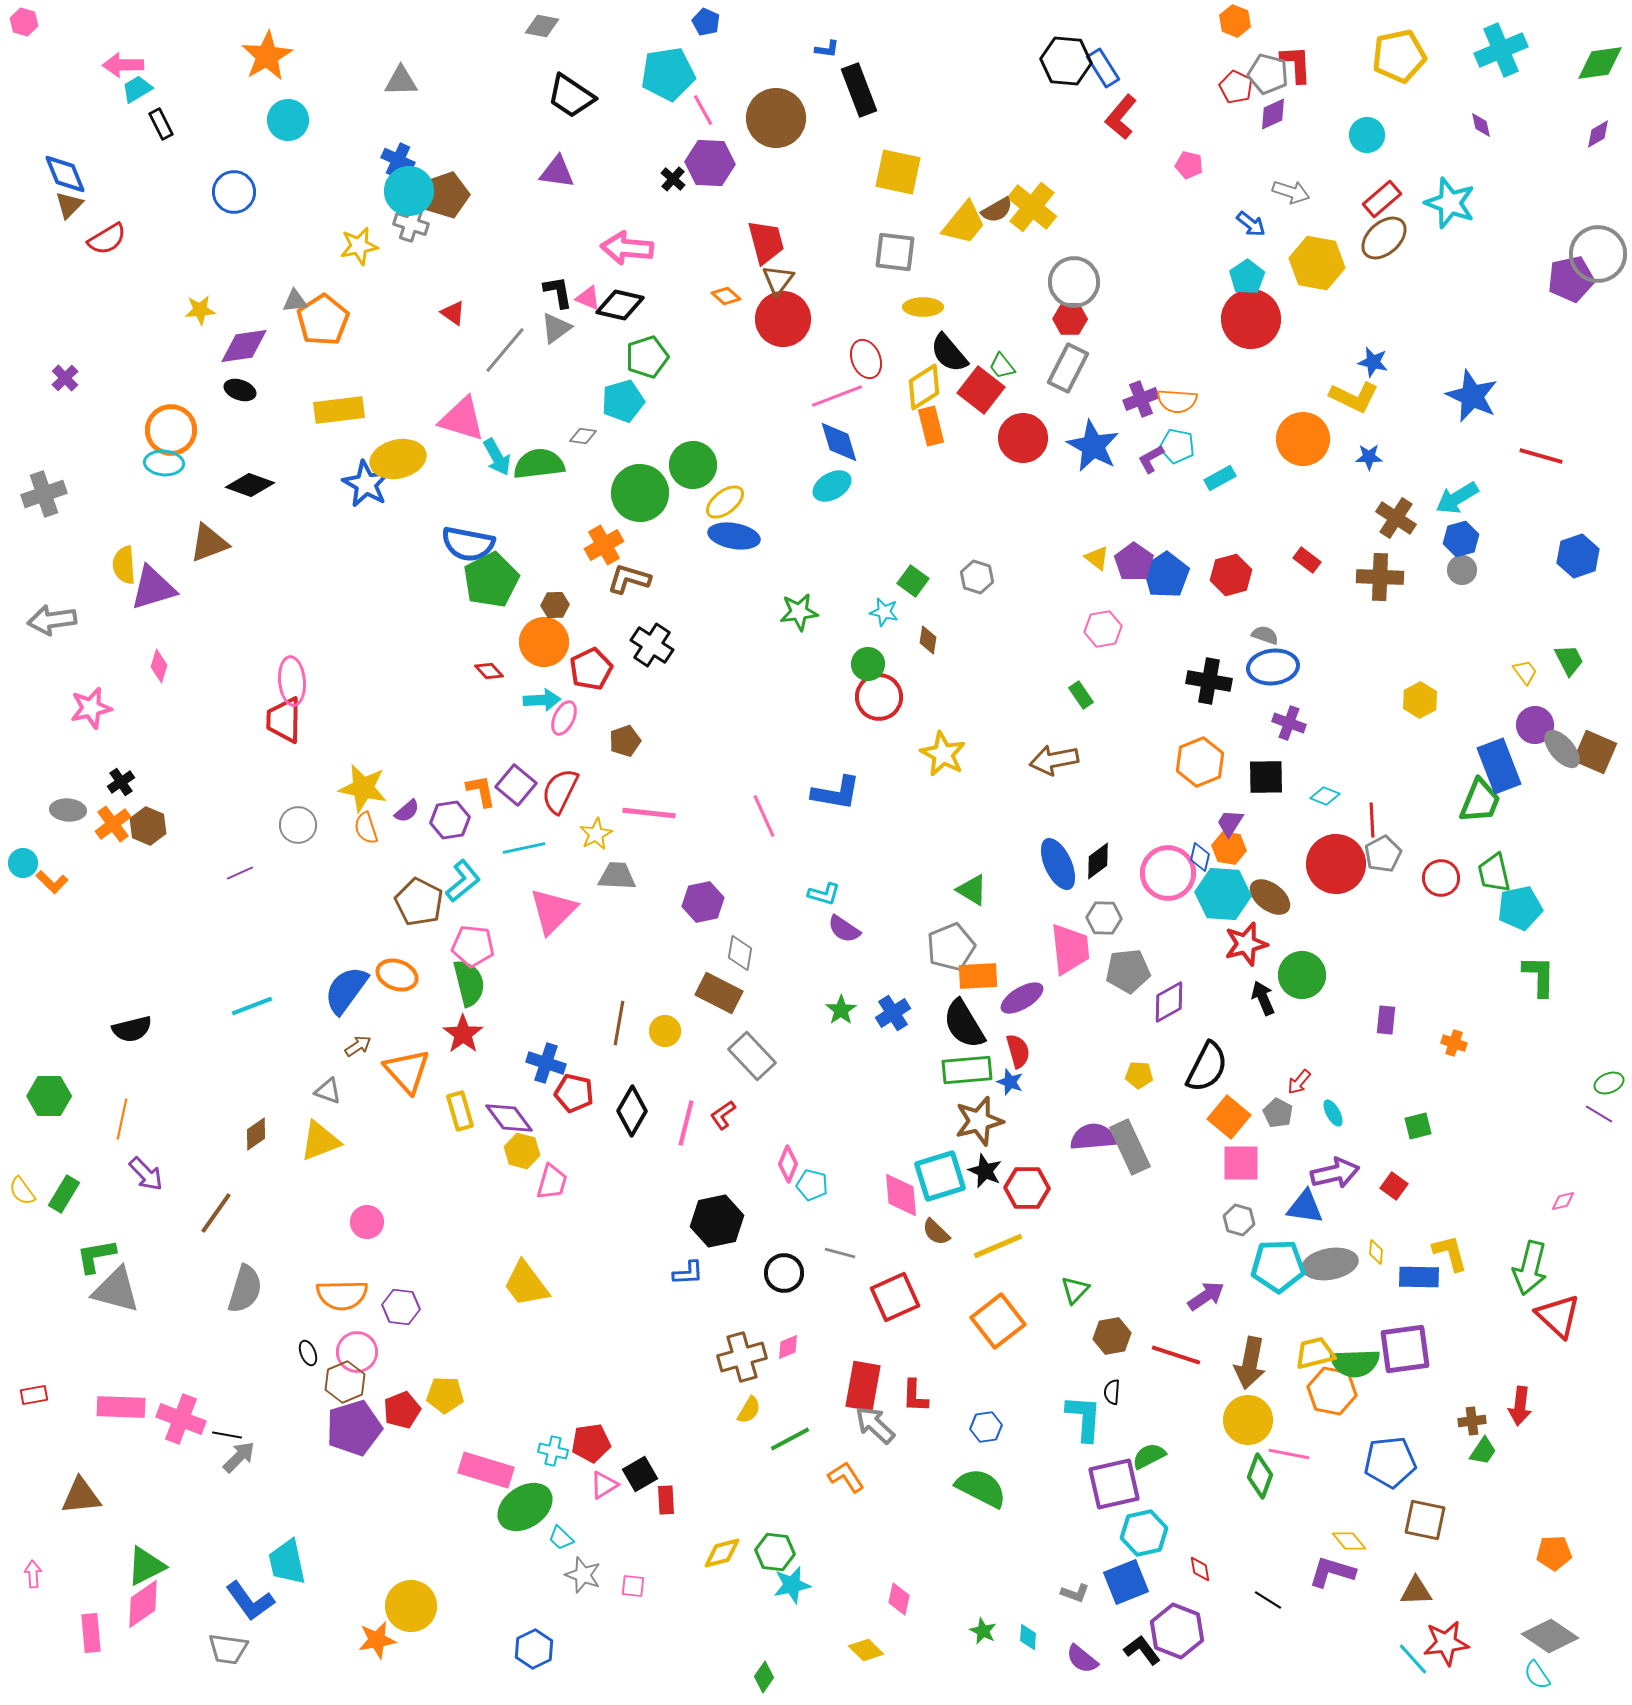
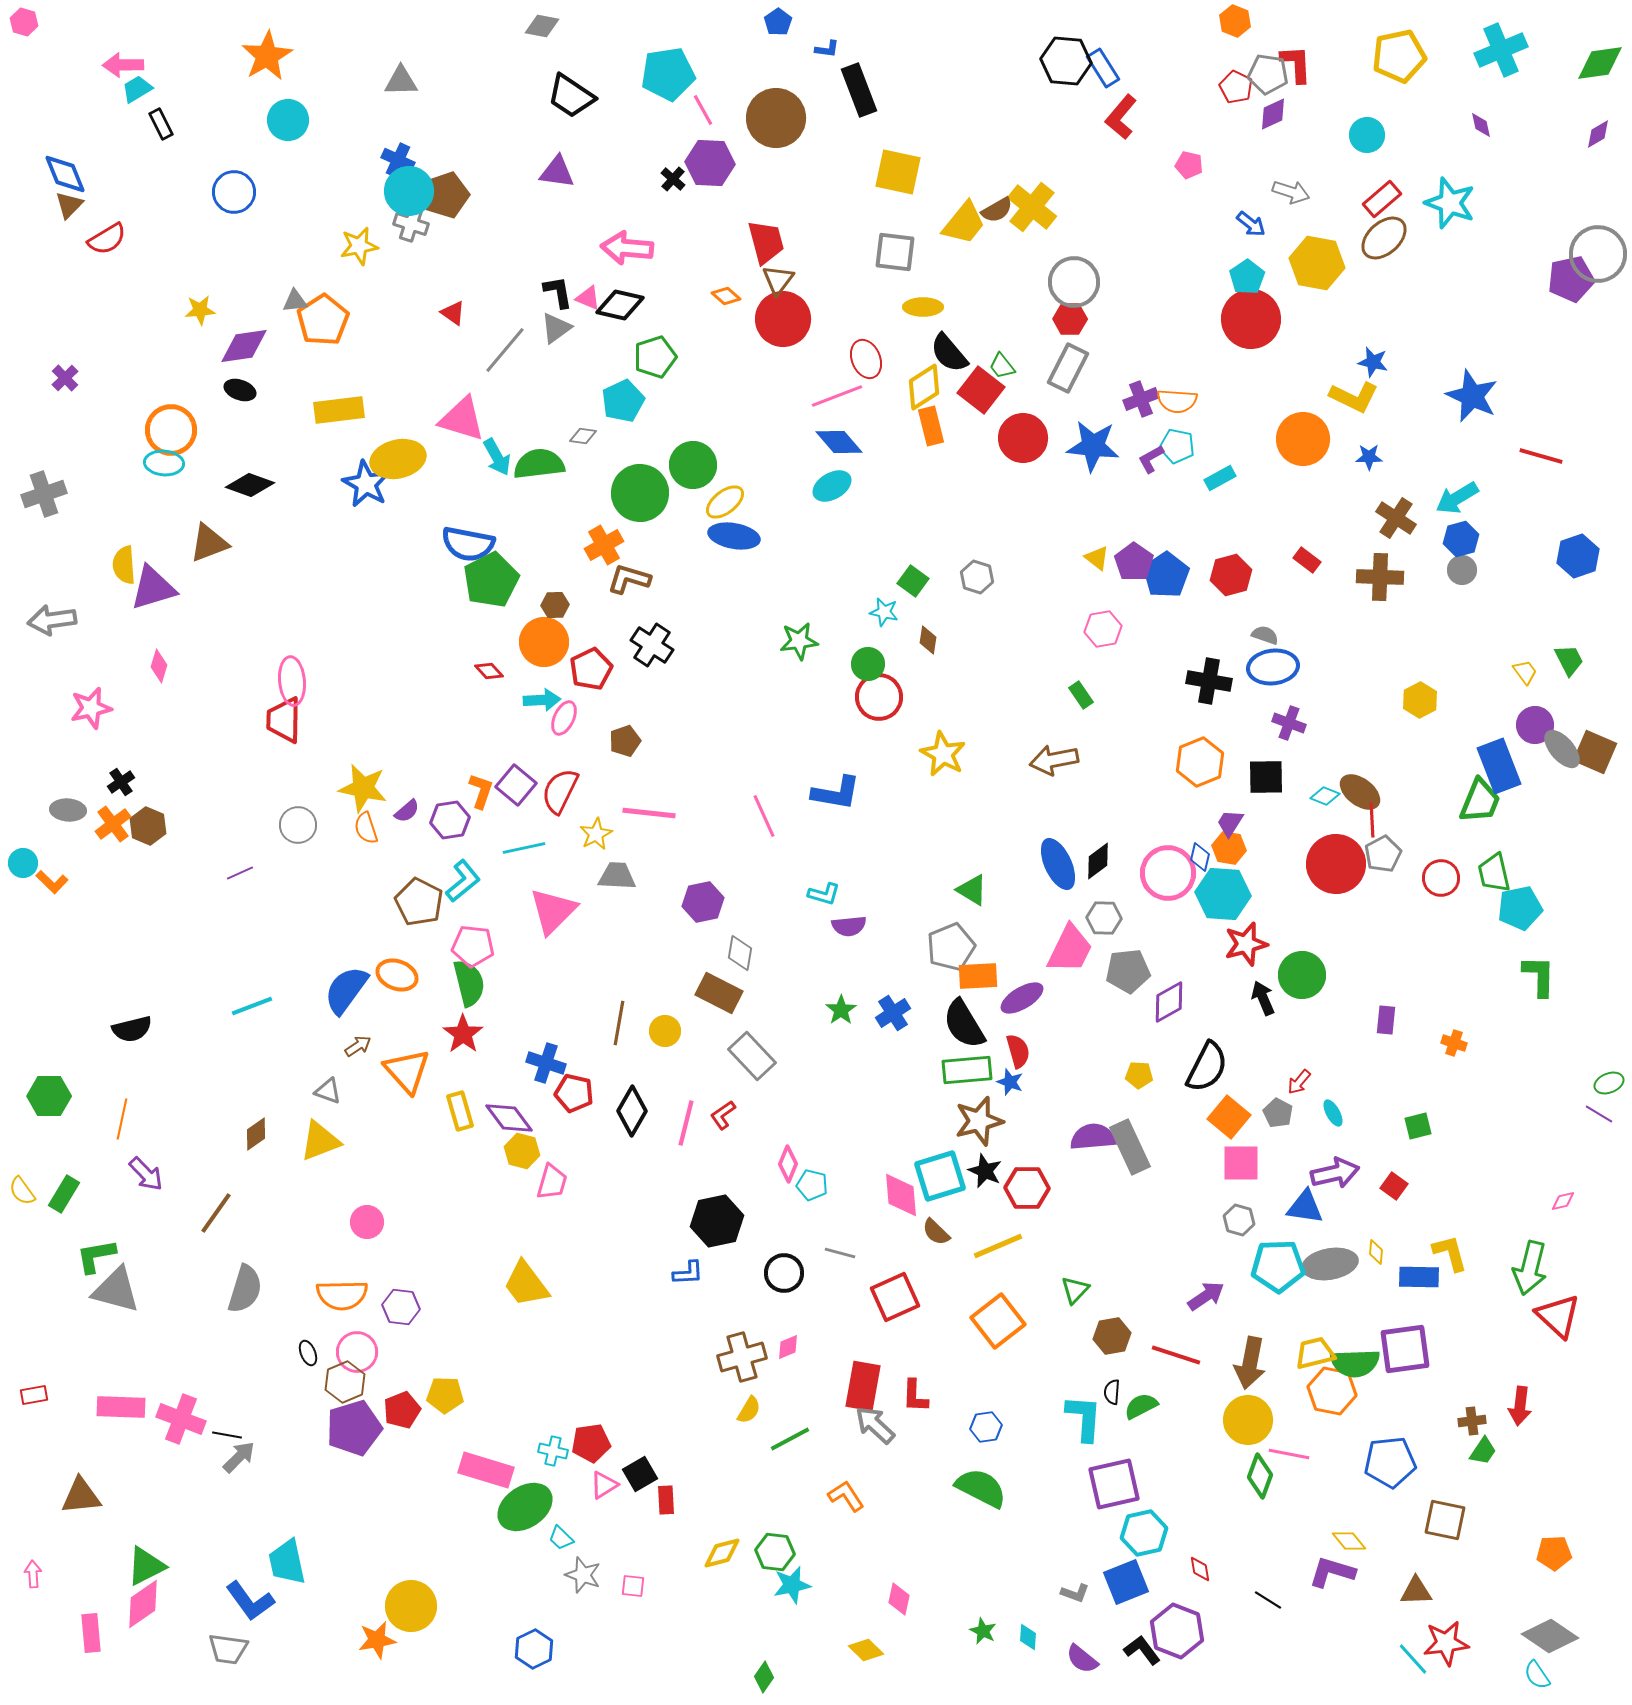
blue pentagon at (706, 22): moved 72 px right; rotated 12 degrees clockwise
gray pentagon at (1268, 74): rotated 6 degrees counterclockwise
green pentagon at (647, 357): moved 8 px right
cyan pentagon at (623, 401): rotated 9 degrees counterclockwise
blue diamond at (839, 442): rotated 24 degrees counterclockwise
blue star at (1093, 446): rotated 22 degrees counterclockwise
green star at (799, 612): moved 29 px down
orange L-shape at (481, 791): rotated 30 degrees clockwise
brown ellipse at (1270, 897): moved 90 px right, 105 px up
purple semicircle at (844, 929): moved 5 px right, 3 px up; rotated 40 degrees counterclockwise
pink trapezoid at (1070, 949): rotated 32 degrees clockwise
green semicircle at (1149, 1456): moved 8 px left, 50 px up
orange L-shape at (846, 1477): moved 19 px down
brown square at (1425, 1520): moved 20 px right
